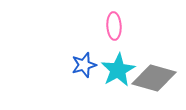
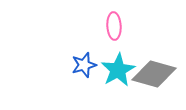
gray diamond: moved 4 px up
